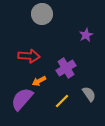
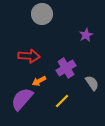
gray semicircle: moved 3 px right, 11 px up
